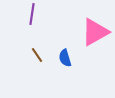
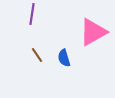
pink triangle: moved 2 px left
blue semicircle: moved 1 px left
